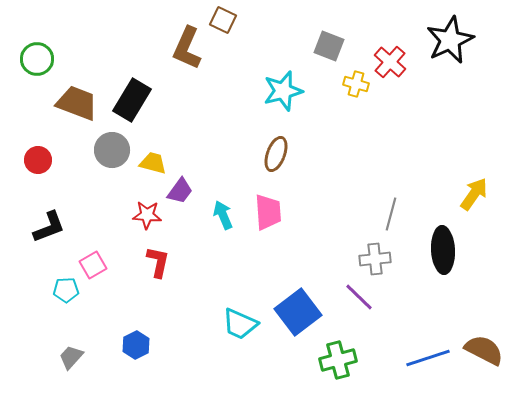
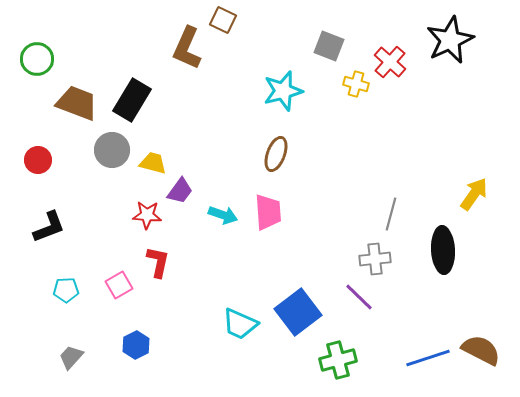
cyan arrow: rotated 132 degrees clockwise
pink square: moved 26 px right, 20 px down
brown semicircle: moved 3 px left
